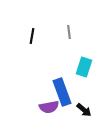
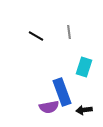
black line: moved 4 px right; rotated 70 degrees counterclockwise
black arrow: rotated 133 degrees clockwise
